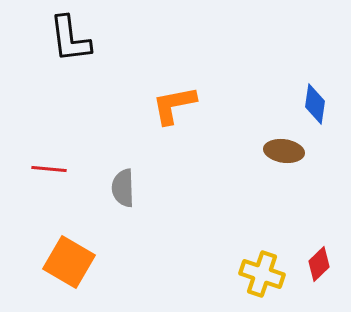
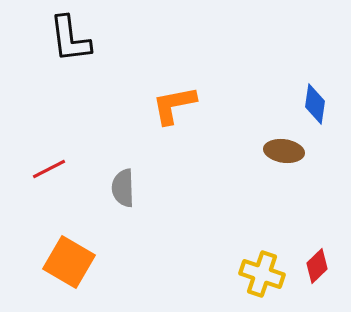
red line: rotated 32 degrees counterclockwise
red diamond: moved 2 px left, 2 px down
